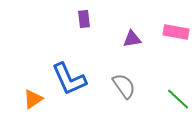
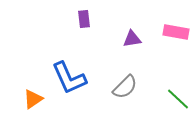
blue L-shape: moved 1 px up
gray semicircle: moved 1 px right, 1 px down; rotated 80 degrees clockwise
